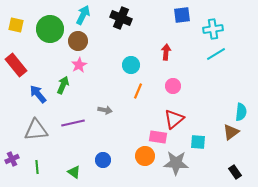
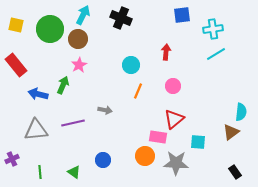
brown circle: moved 2 px up
blue arrow: rotated 36 degrees counterclockwise
green line: moved 3 px right, 5 px down
